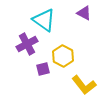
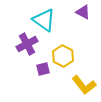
purple triangle: moved 1 px left, 1 px up
